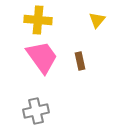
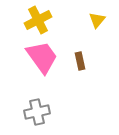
yellow cross: rotated 32 degrees counterclockwise
gray cross: moved 1 px right, 1 px down
